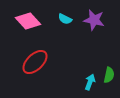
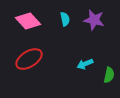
cyan semicircle: rotated 128 degrees counterclockwise
red ellipse: moved 6 px left, 3 px up; rotated 12 degrees clockwise
cyan arrow: moved 5 px left, 18 px up; rotated 133 degrees counterclockwise
